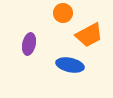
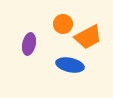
orange circle: moved 11 px down
orange trapezoid: moved 1 px left, 2 px down
